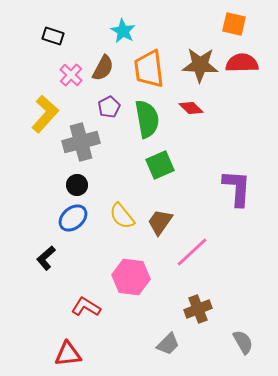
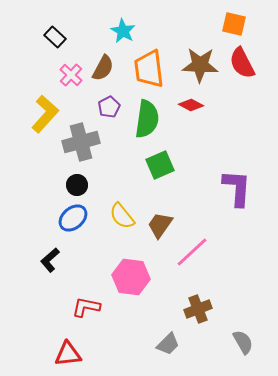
black rectangle: moved 2 px right, 1 px down; rotated 25 degrees clockwise
red semicircle: rotated 116 degrees counterclockwise
red diamond: moved 3 px up; rotated 15 degrees counterclockwise
green semicircle: rotated 18 degrees clockwise
brown trapezoid: moved 3 px down
black L-shape: moved 4 px right, 2 px down
red L-shape: rotated 20 degrees counterclockwise
